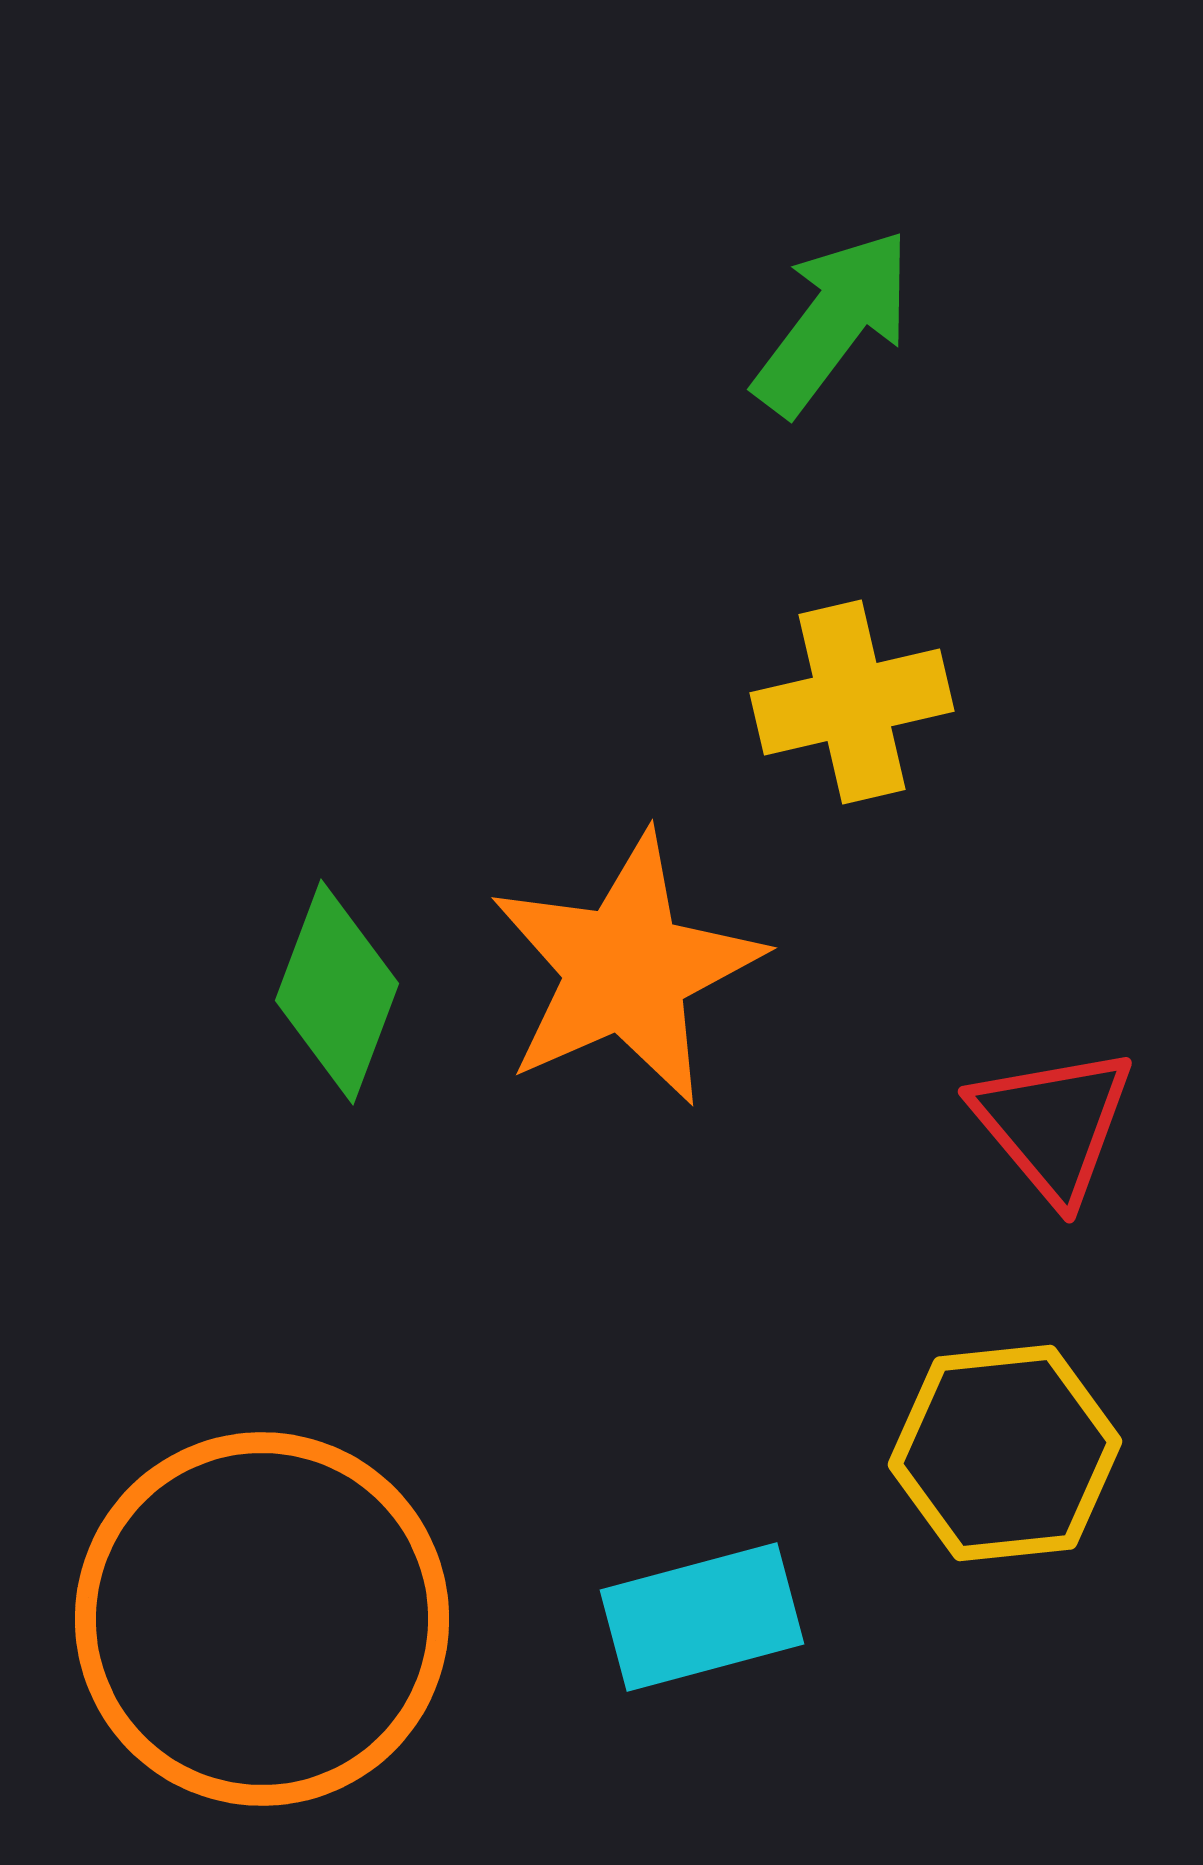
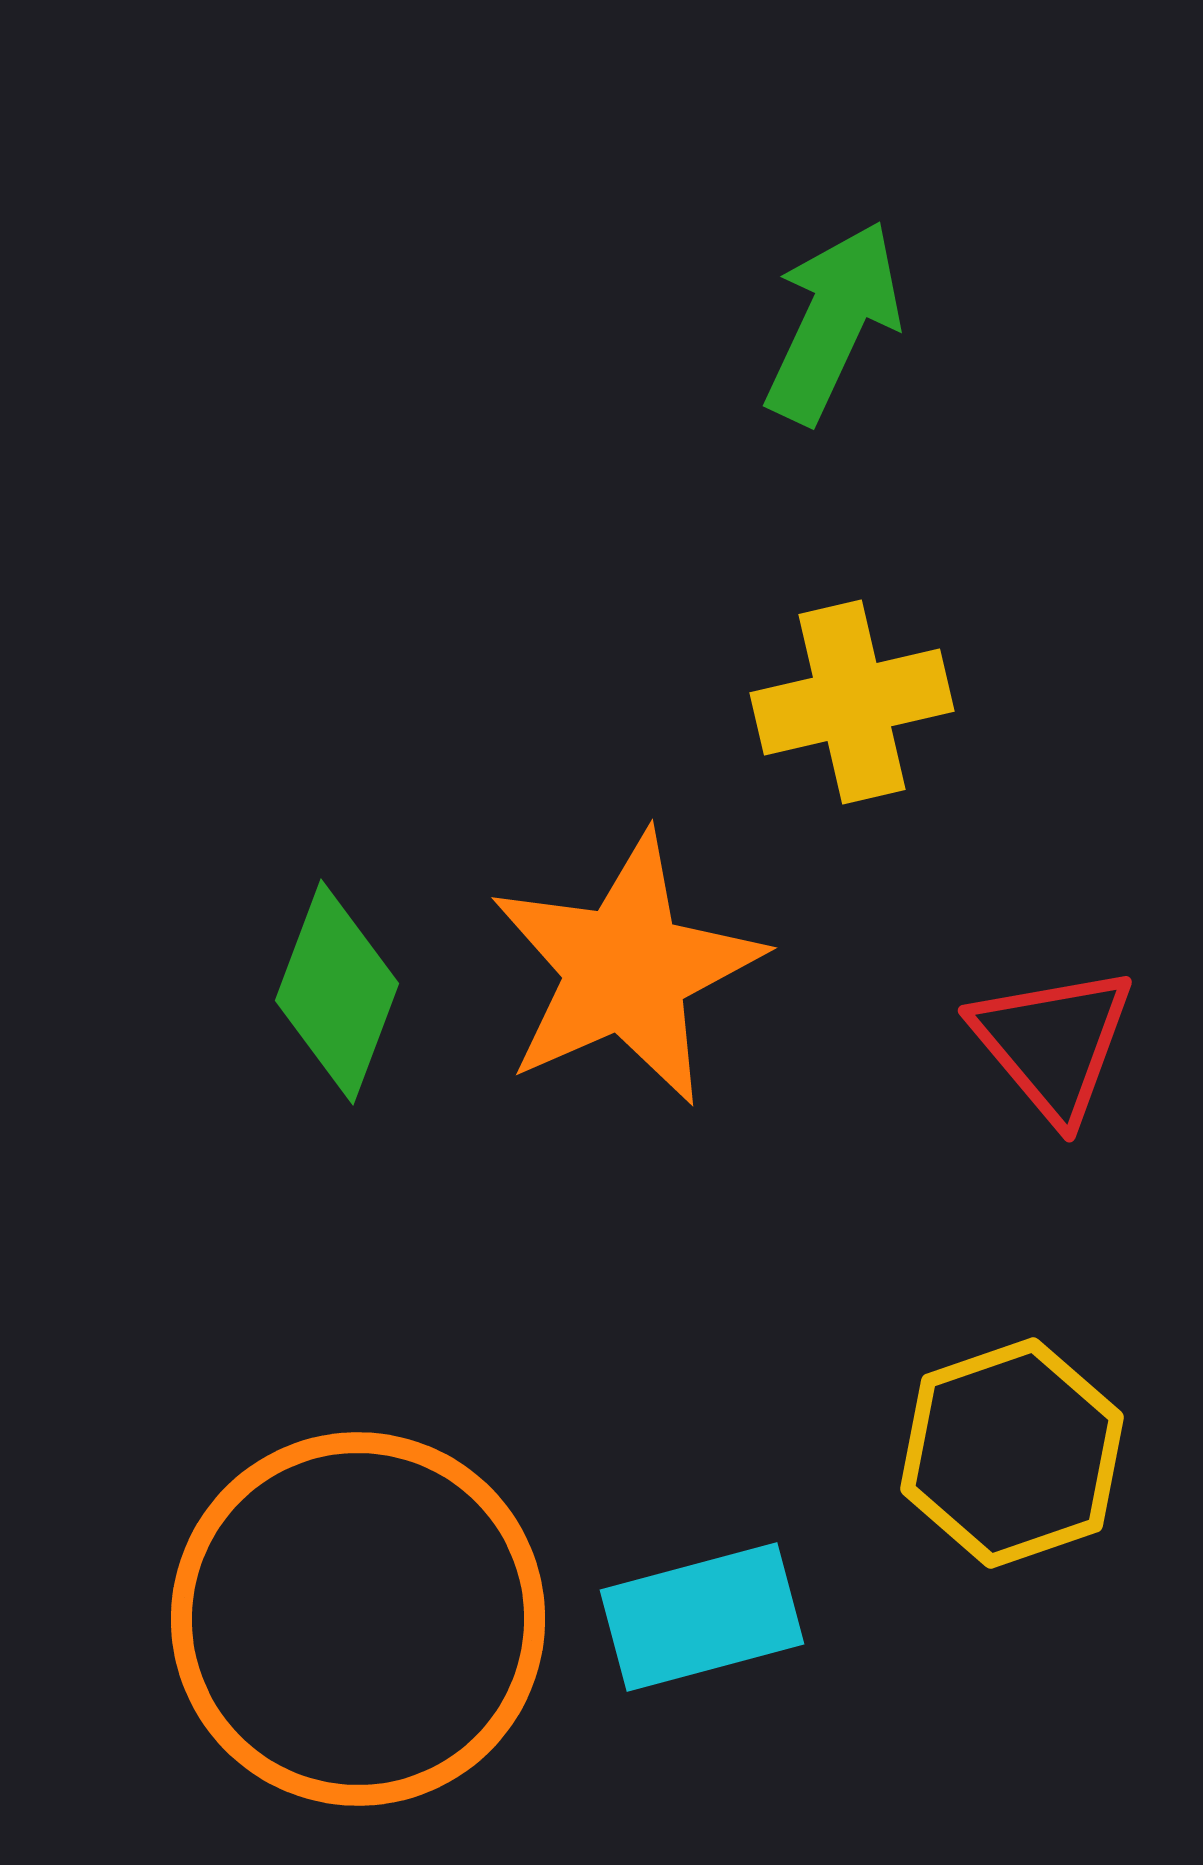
green arrow: rotated 12 degrees counterclockwise
red triangle: moved 81 px up
yellow hexagon: moved 7 px right; rotated 13 degrees counterclockwise
orange circle: moved 96 px right
